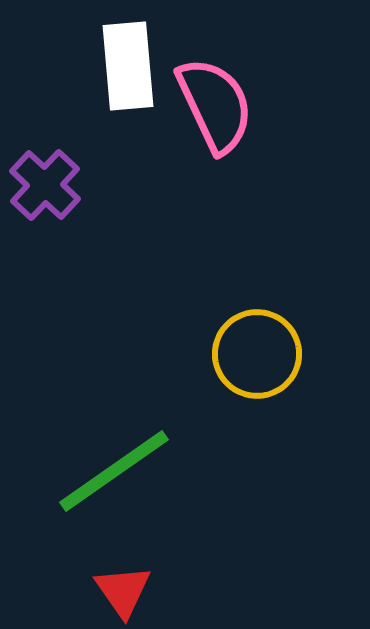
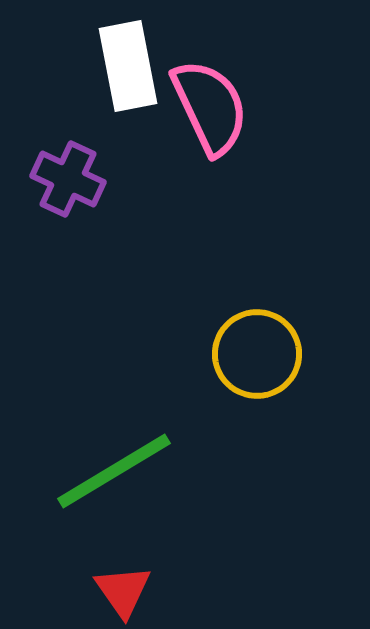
white rectangle: rotated 6 degrees counterclockwise
pink semicircle: moved 5 px left, 2 px down
purple cross: moved 23 px right, 6 px up; rotated 18 degrees counterclockwise
green line: rotated 4 degrees clockwise
